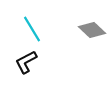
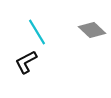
cyan line: moved 5 px right, 3 px down
